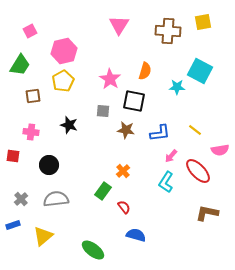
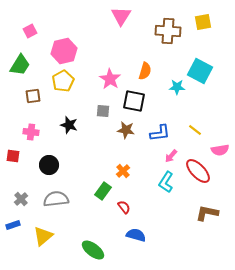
pink triangle: moved 2 px right, 9 px up
